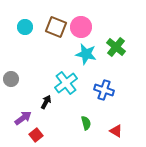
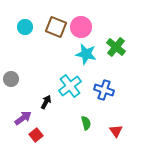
cyan cross: moved 4 px right, 3 px down
red triangle: rotated 24 degrees clockwise
